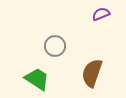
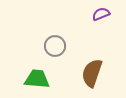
green trapezoid: rotated 28 degrees counterclockwise
